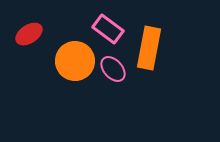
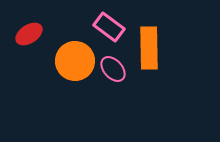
pink rectangle: moved 1 px right, 2 px up
orange rectangle: rotated 12 degrees counterclockwise
